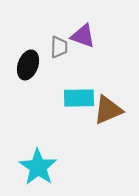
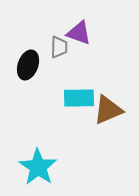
purple triangle: moved 4 px left, 3 px up
